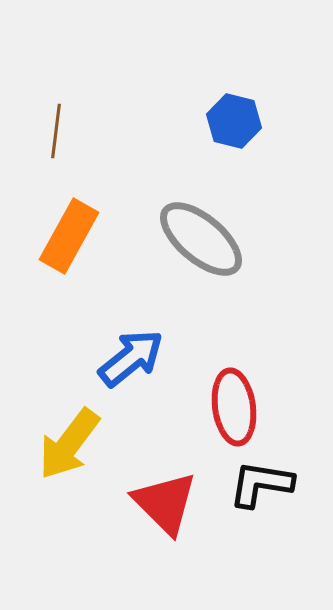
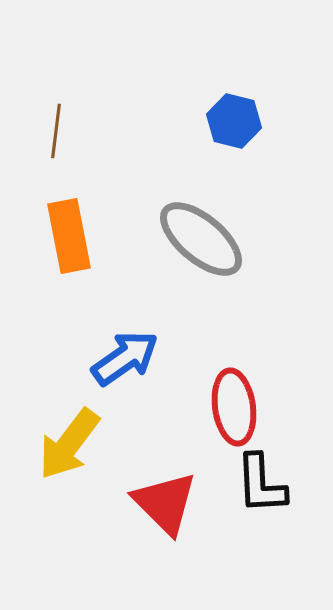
orange rectangle: rotated 40 degrees counterclockwise
blue arrow: moved 6 px left; rotated 4 degrees clockwise
black L-shape: rotated 102 degrees counterclockwise
